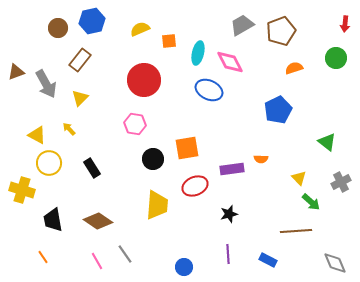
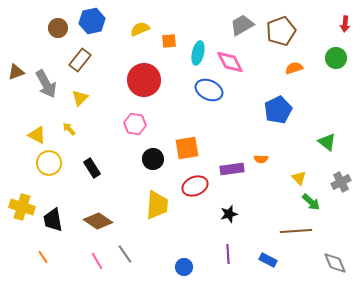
yellow cross at (22, 190): moved 17 px down
